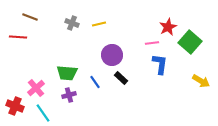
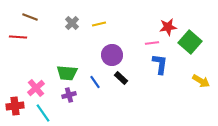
gray cross: rotated 24 degrees clockwise
red star: rotated 18 degrees clockwise
red cross: rotated 30 degrees counterclockwise
